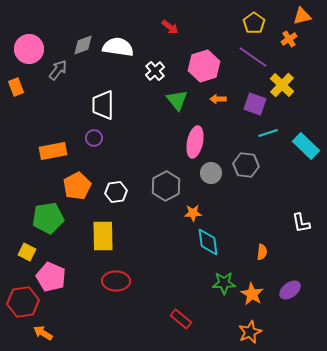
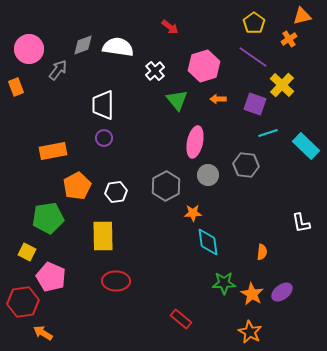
purple circle at (94, 138): moved 10 px right
gray circle at (211, 173): moved 3 px left, 2 px down
purple ellipse at (290, 290): moved 8 px left, 2 px down
orange star at (250, 332): rotated 20 degrees counterclockwise
